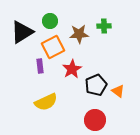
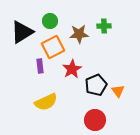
orange triangle: rotated 16 degrees clockwise
